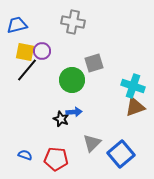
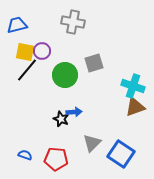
green circle: moved 7 px left, 5 px up
blue square: rotated 16 degrees counterclockwise
